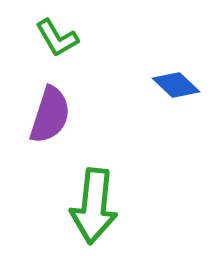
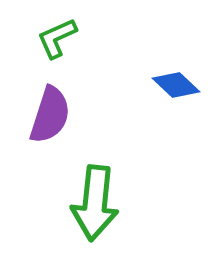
green L-shape: rotated 96 degrees clockwise
green arrow: moved 1 px right, 3 px up
